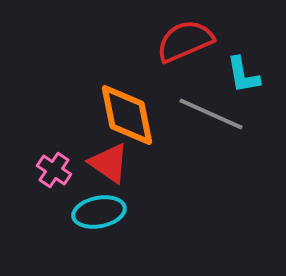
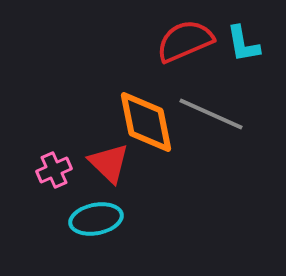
cyan L-shape: moved 31 px up
orange diamond: moved 19 px right, 7 px down
red triangle: rotated 9 degrees clockwise
pink cross: rotated 32 degrees clockwise
cyan ellipse: moved 3 px left, 7 px down
